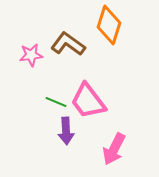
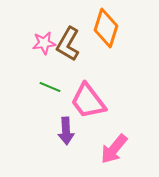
orange diamond: moved 3 px left, 3 px down
brown L-shape: rotated 96 degrees counterclockwise
pink star: moved 13 px right, 12 px up
green line: moved 6 px left, 15 px up
pink arrow: rotated 12 degrees clockwise
